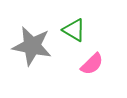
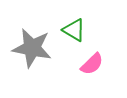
gray star: moved 2 px down
